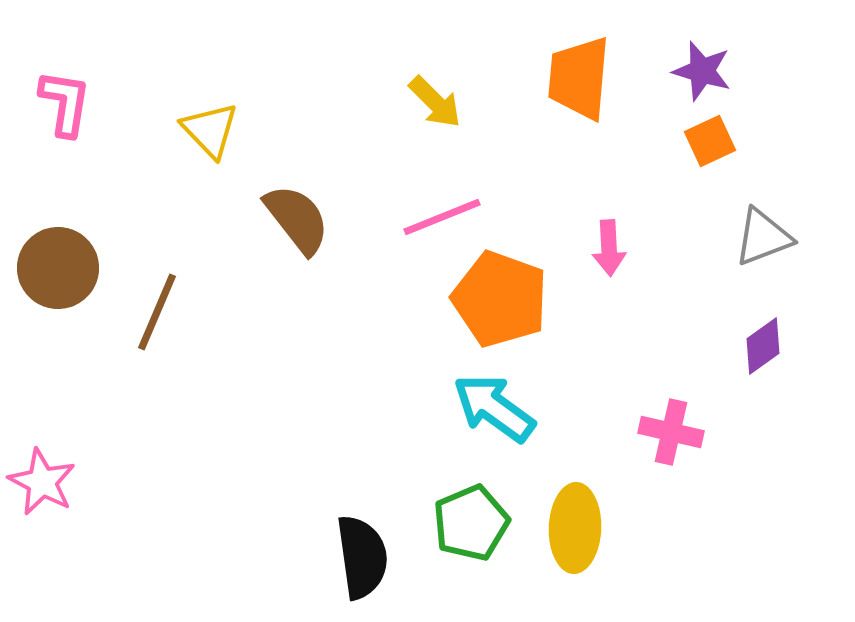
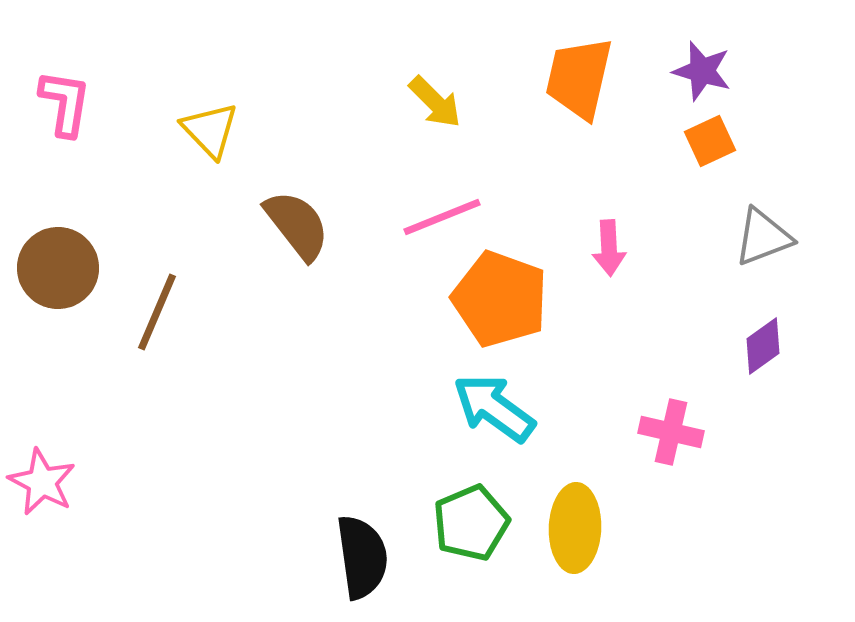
orange trapezoid: rotated 8 degrees clockwise
brown semicircle: moved 6 px down
